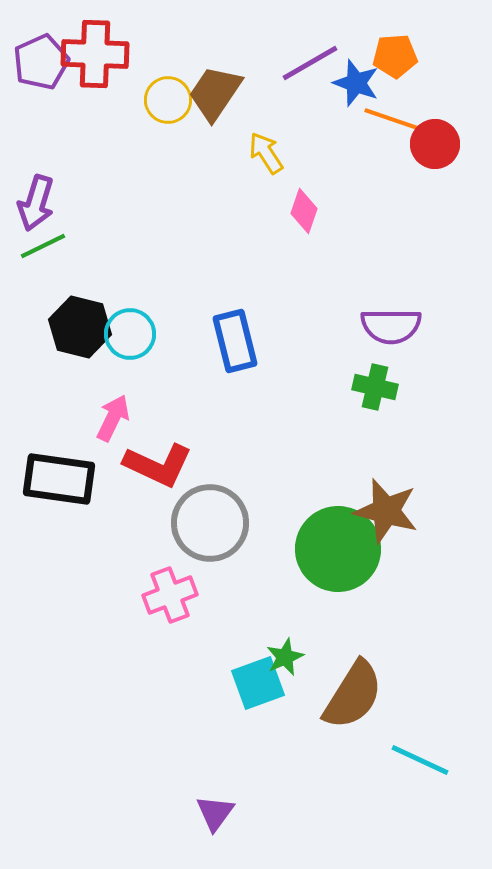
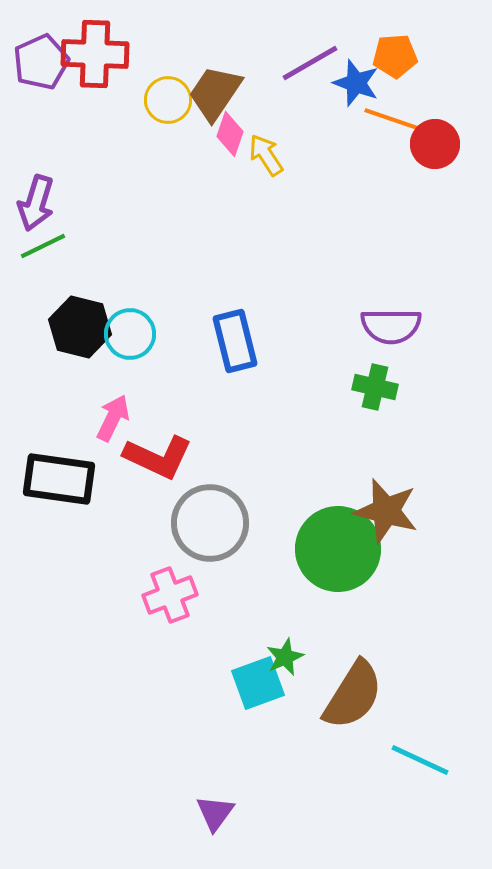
yellow arrow: moved 2 px down
pink diamond: moved 74 px left, 77 px up
red L-shape: moved 8 px up
